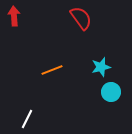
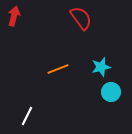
red arrow: rotated 18 degrees clockwise
orange line: moved 6 px right, 1 px up
white line: moved 3 px up
